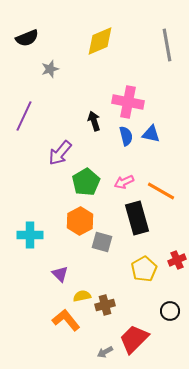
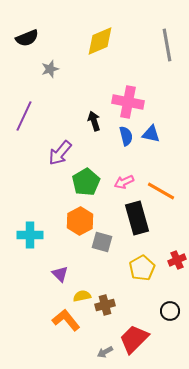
yellow pentagon: moved 2 px left, 1 px up
